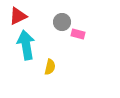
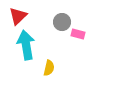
red triangle: rotated 18 degrees counterclockwise
yellow semicircle: moved 1 px left, 1 px down
